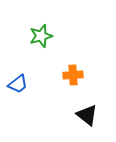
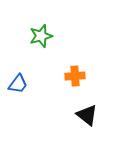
orange cross: moved 2 px right, 1 px down
blue trapezoid: rotated 15 degrees counterclockwise
